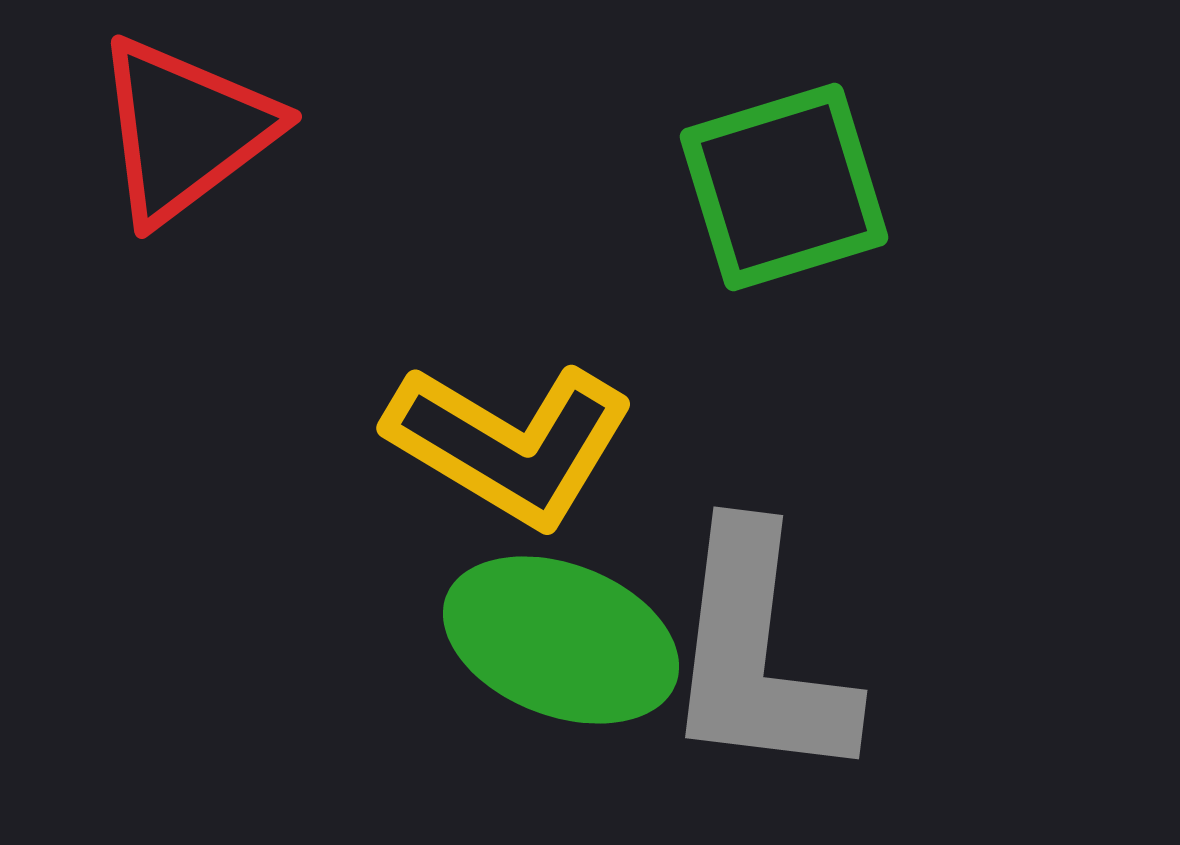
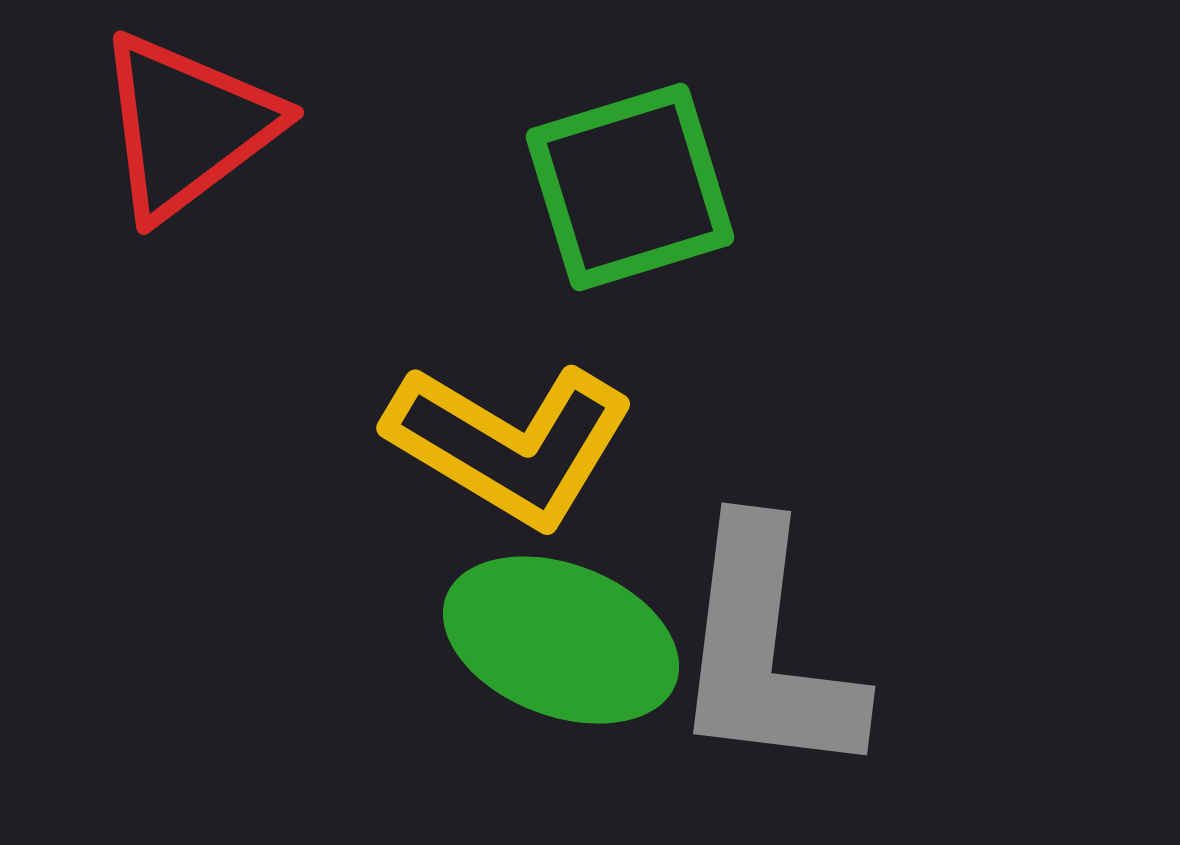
red triangle: moved 2 px right, 4 px up
green square: moved 154 px left
gray L-shape: moved 8 px right, 4 px up
